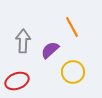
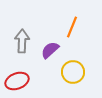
orange line: rotated 50 degrees clockwise
gray arrow: moved 1 px left
